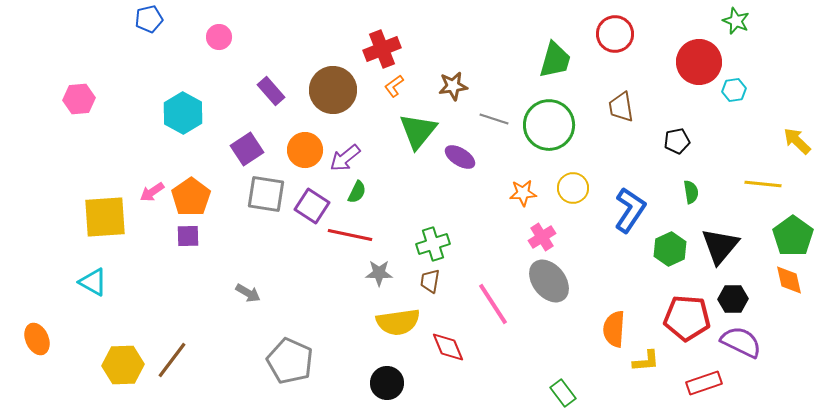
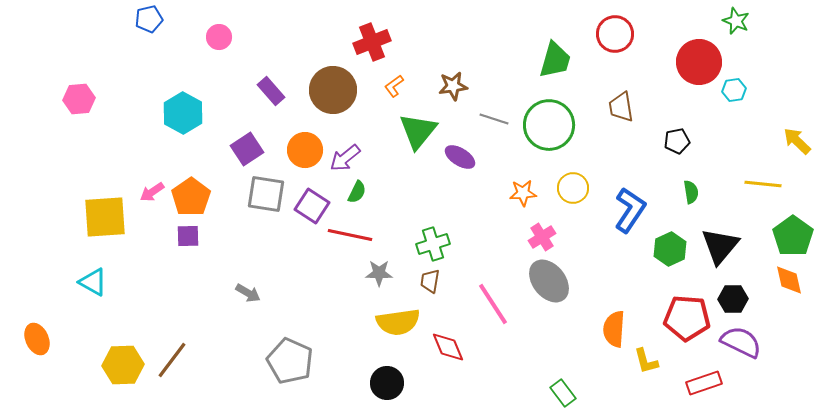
red cross at (382, 49): moved 10 px left, 7 px up
yellow L-shape at (646, 361): rotated 80 degrees clockwise
